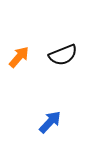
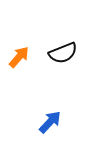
black semicircle: moved 2 px up
